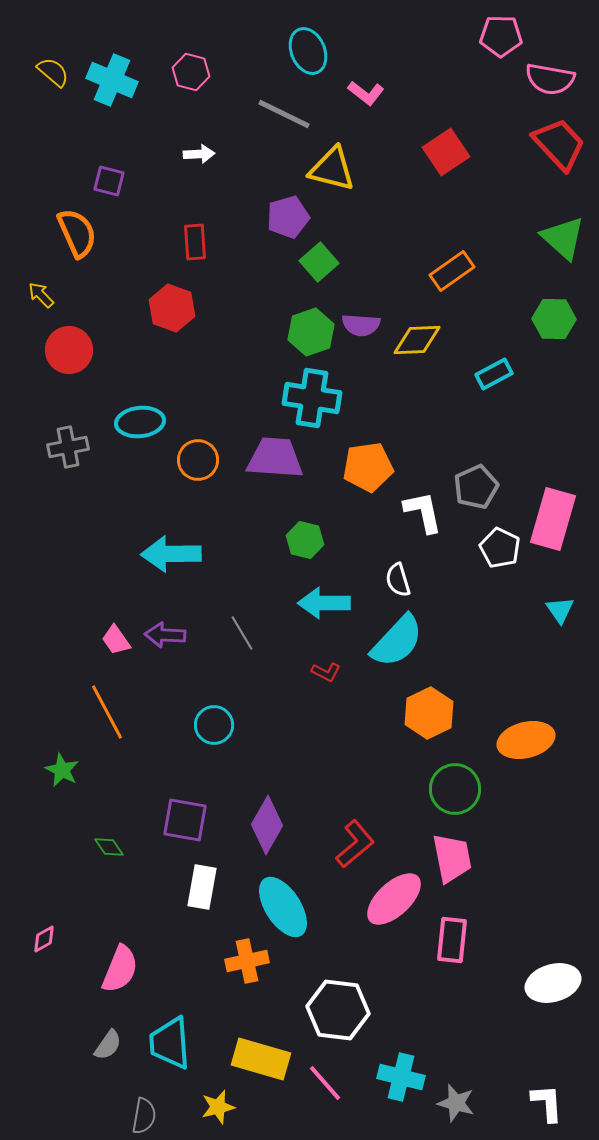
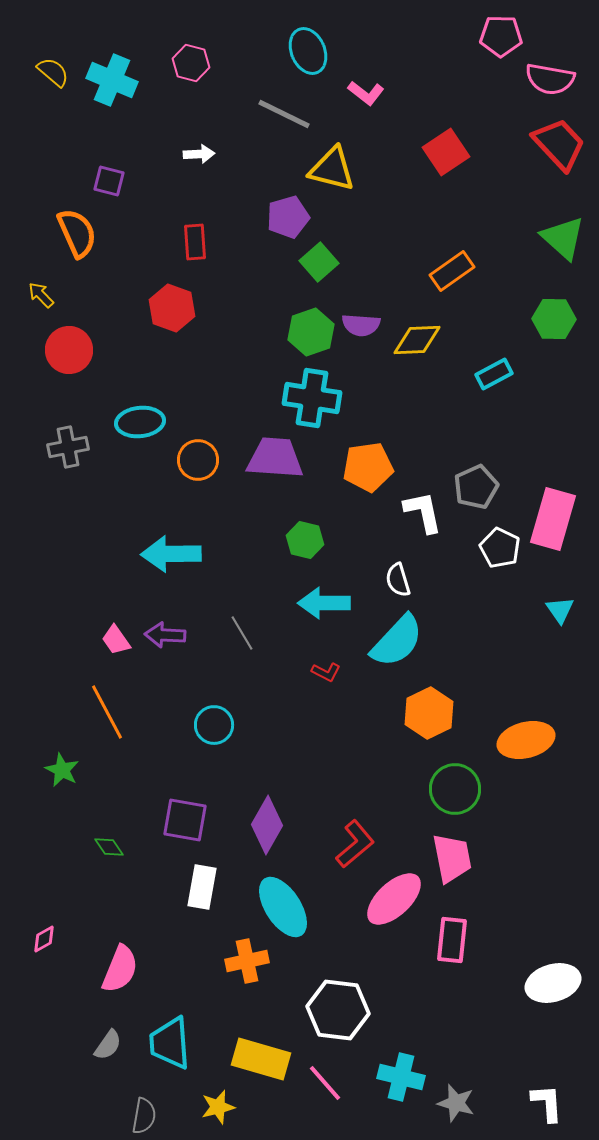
pink hexagon at (191, 72): moved 9 px up
